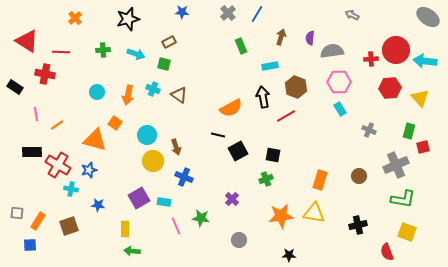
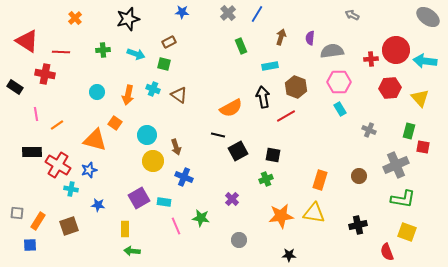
red square at (423, 147): rotated 24 degrees clockwise
